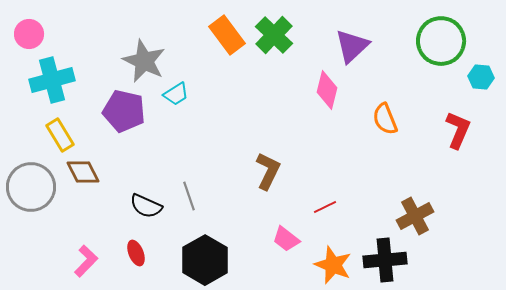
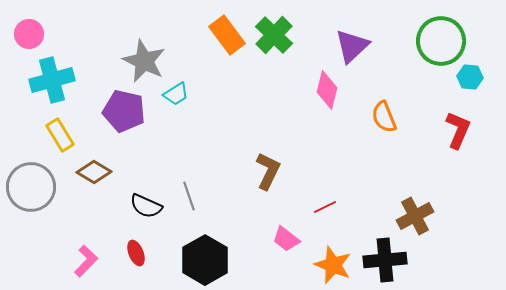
cyan hexagon: moved 11 px left
orange semicircle: moved 1 px left, 2 px up
brown diamond: moved 11 px right; rotated 32 degrees counterclockwise
